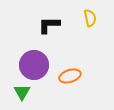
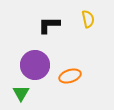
yellow semicircle: moved 2 px left, 1 px down
purple circle: moved 1 px right
green triangle: moved 1 px left, 1 px down
